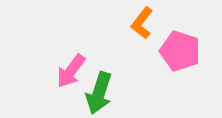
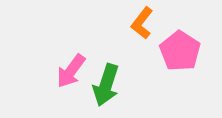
pink pentagon: rotated 15 degrees clockwise
green arrow: moved 7 px right, 8 px up
